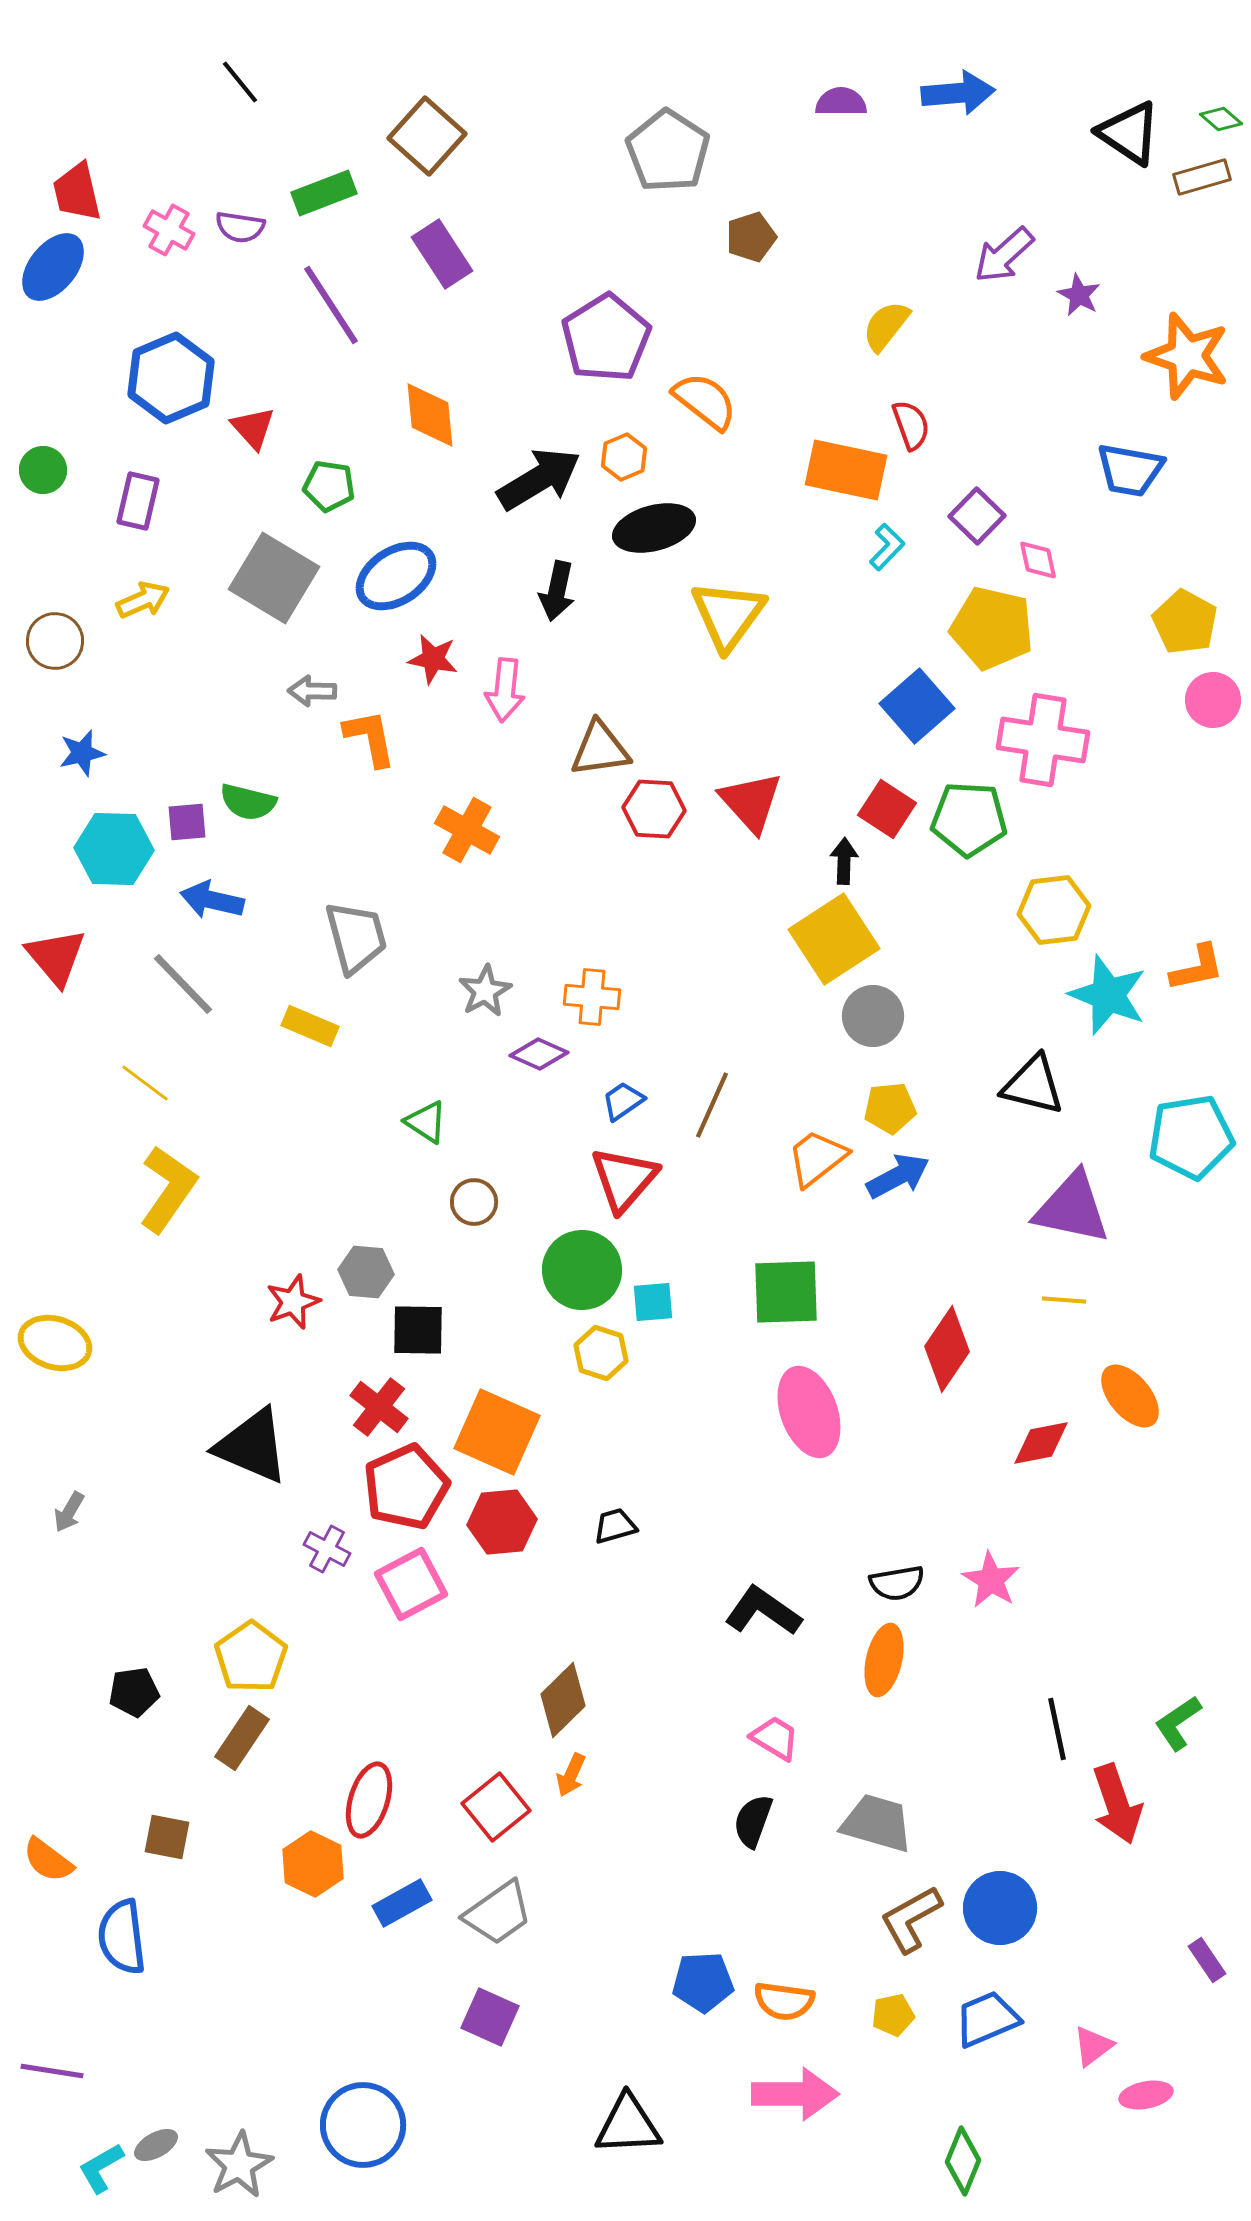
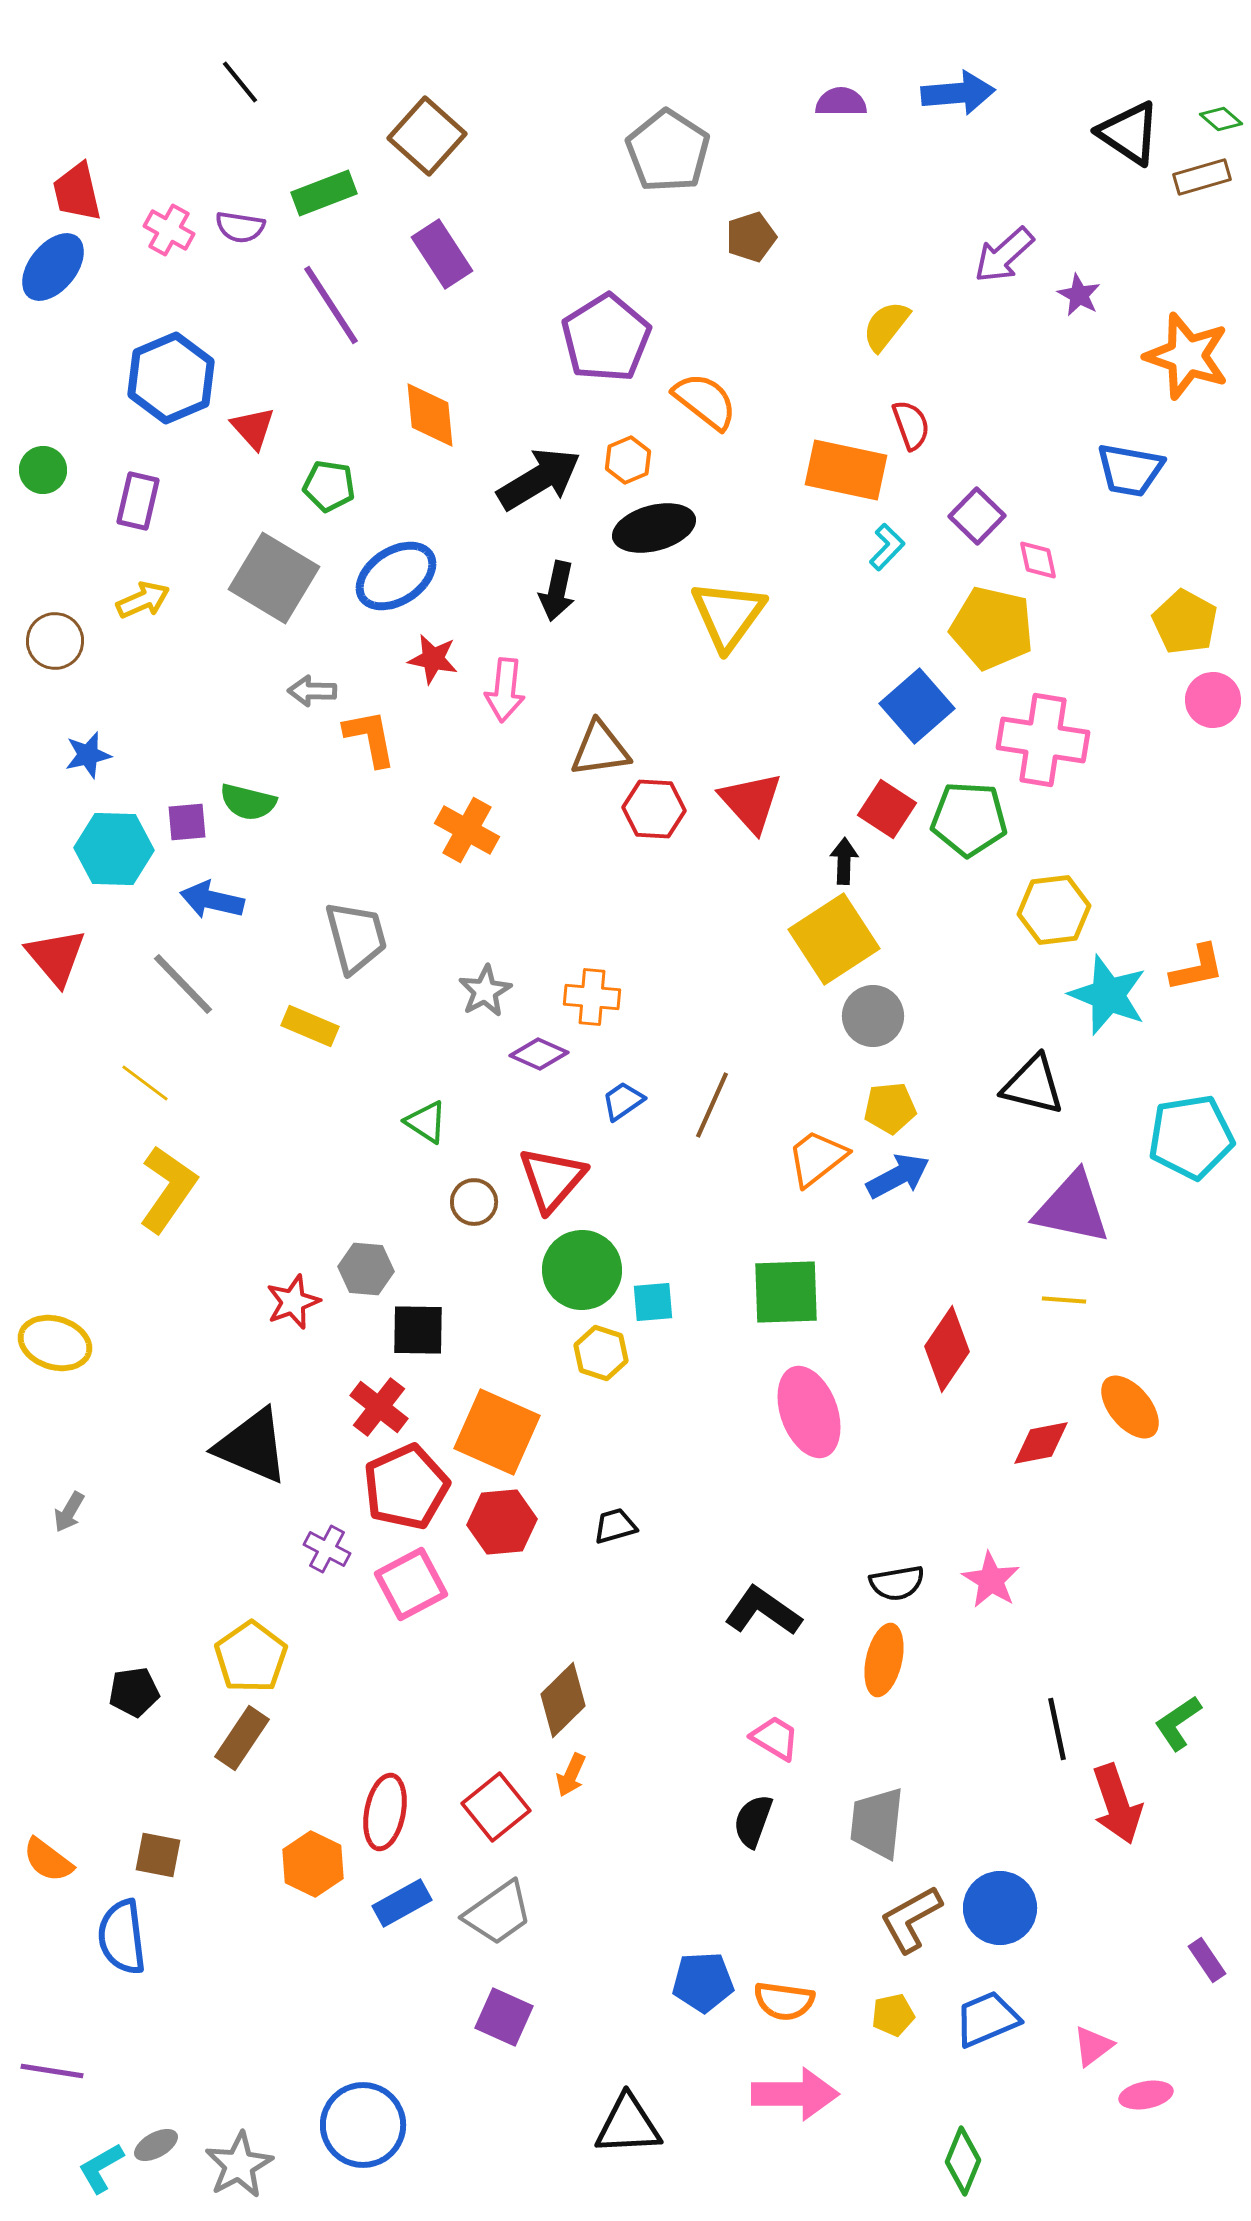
orange hexagon at (624, 457): moved 4 px right, 3 px down
blue star at (82, 753): moved 6 px right, 2 px down
red triangle at (624, 1179): moved 72 px left
gray hexagon at (366, 1272): moved 3 px up
orange ellipse at (1130, 1396): moved 11 px down
red ellipse at (369, 1800): moved 16 px right, 12 px down; rotated 6 degrees counterclockwise
gray trapezoid at (877, 1823): rotated 100 degrees counterclockwise
brown square at (167, 1837): moved 9 px left, 18 px down
purple square at (490, 2017): moved 14 px right
